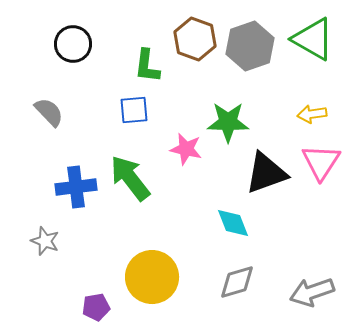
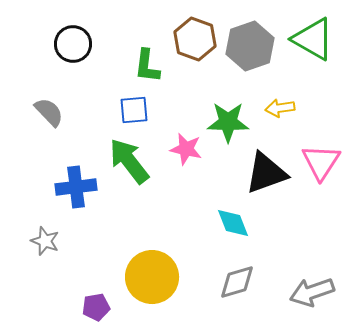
yellow arrow: moved 32 px left, 6 px up
green arrow: moved 1 px left, 17 px up
